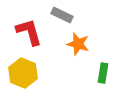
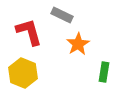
orange star: rotated 25 degrees clockwise
green rectangle: moved 1 px right, 1 px up
